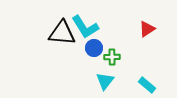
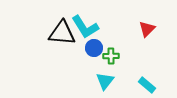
red triangle: rotated 12 degrees counterclockwise
green cross: moved 1 px left, 1 px up
